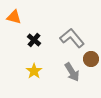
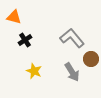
black cross: moved 9 px left; rotated 16 degrees clockwise
yellow star: rotated 14 degrees counterclockwise
